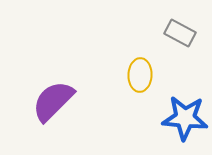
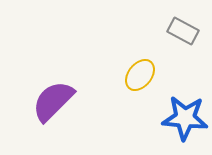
gray rectangle: moved 3 px right, 2 px up
yellow ellipse: rotated 36 degrees clockwise
